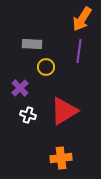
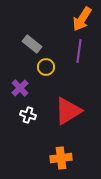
gray rectangle: rotated 36 degrees clockwise
red triangle: moved 4 px right
